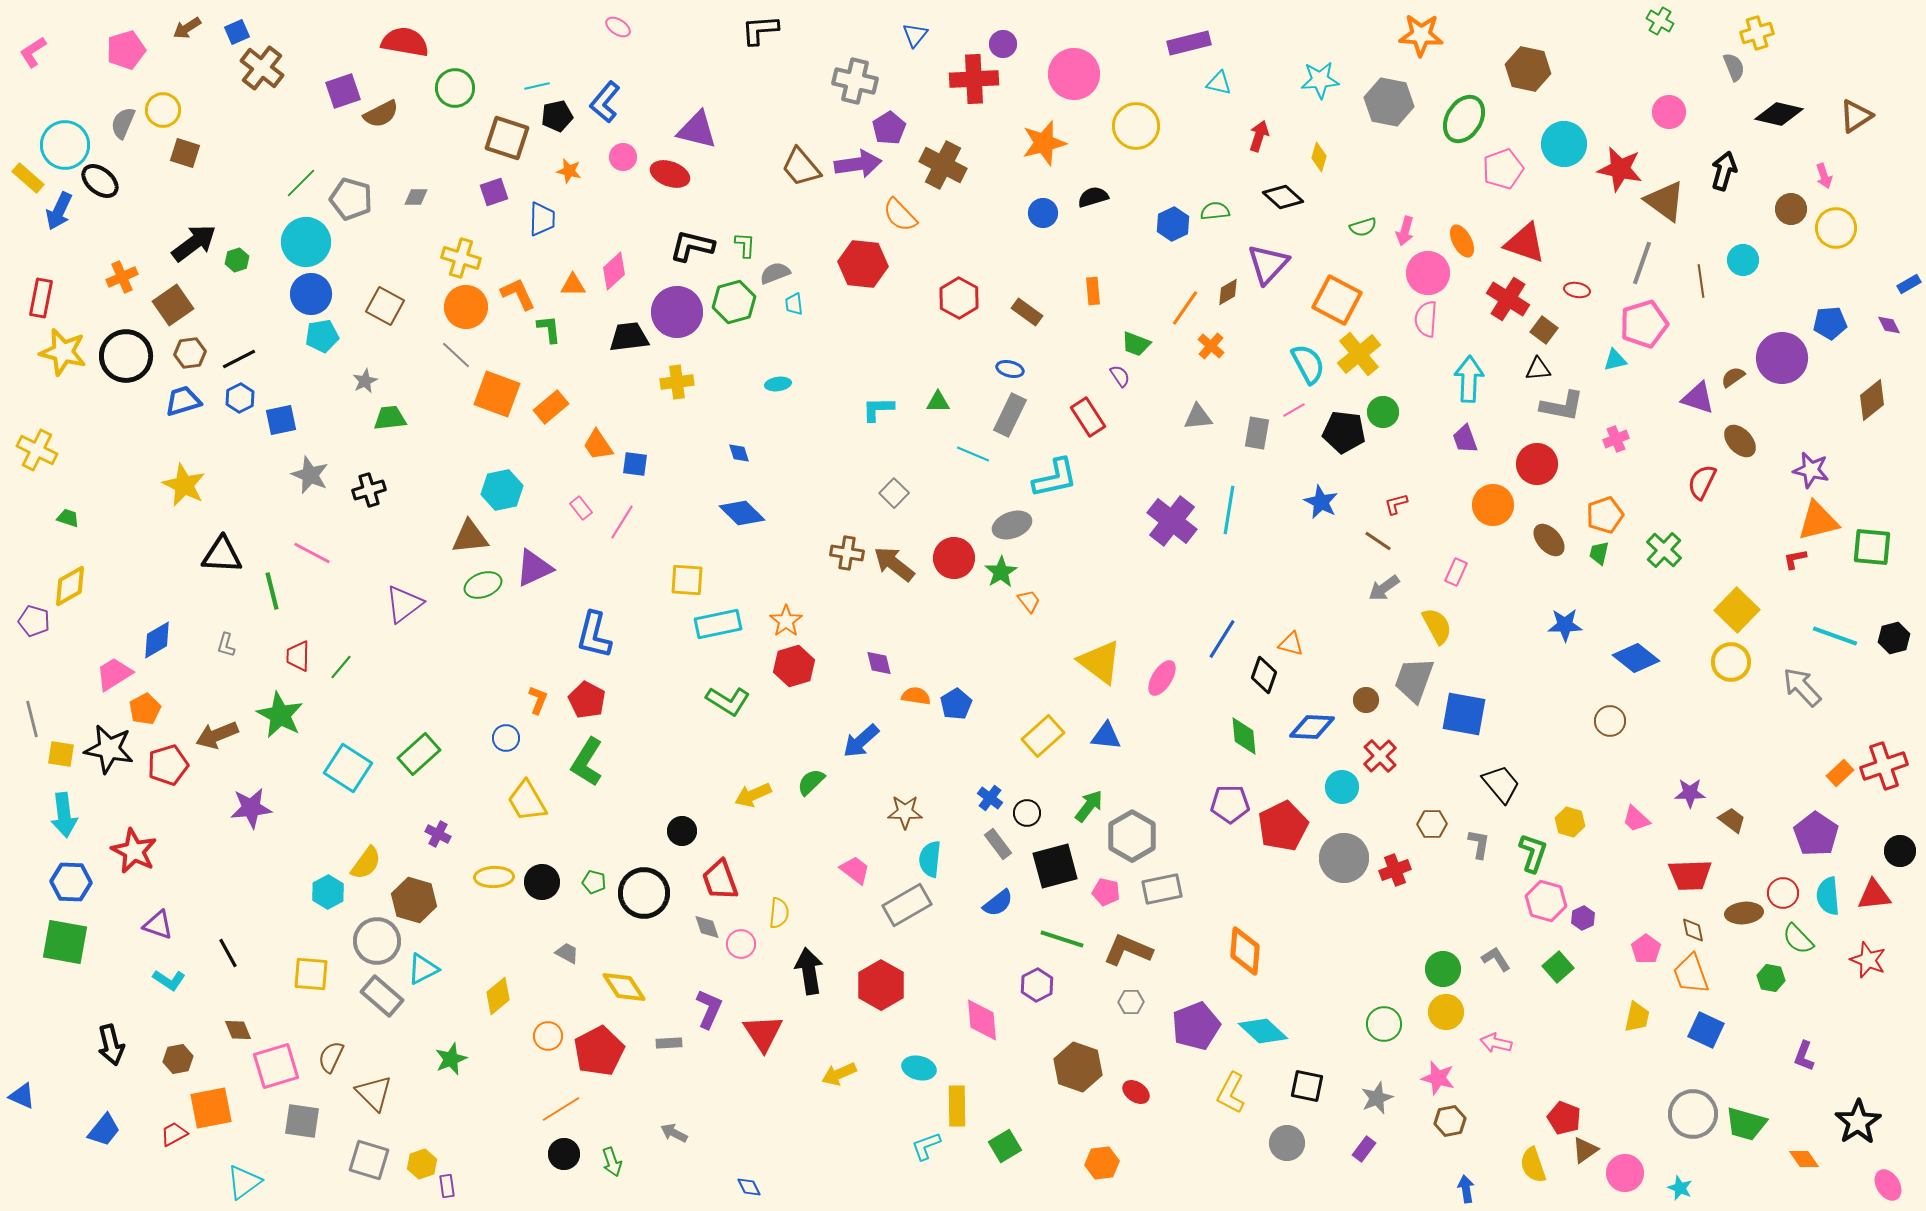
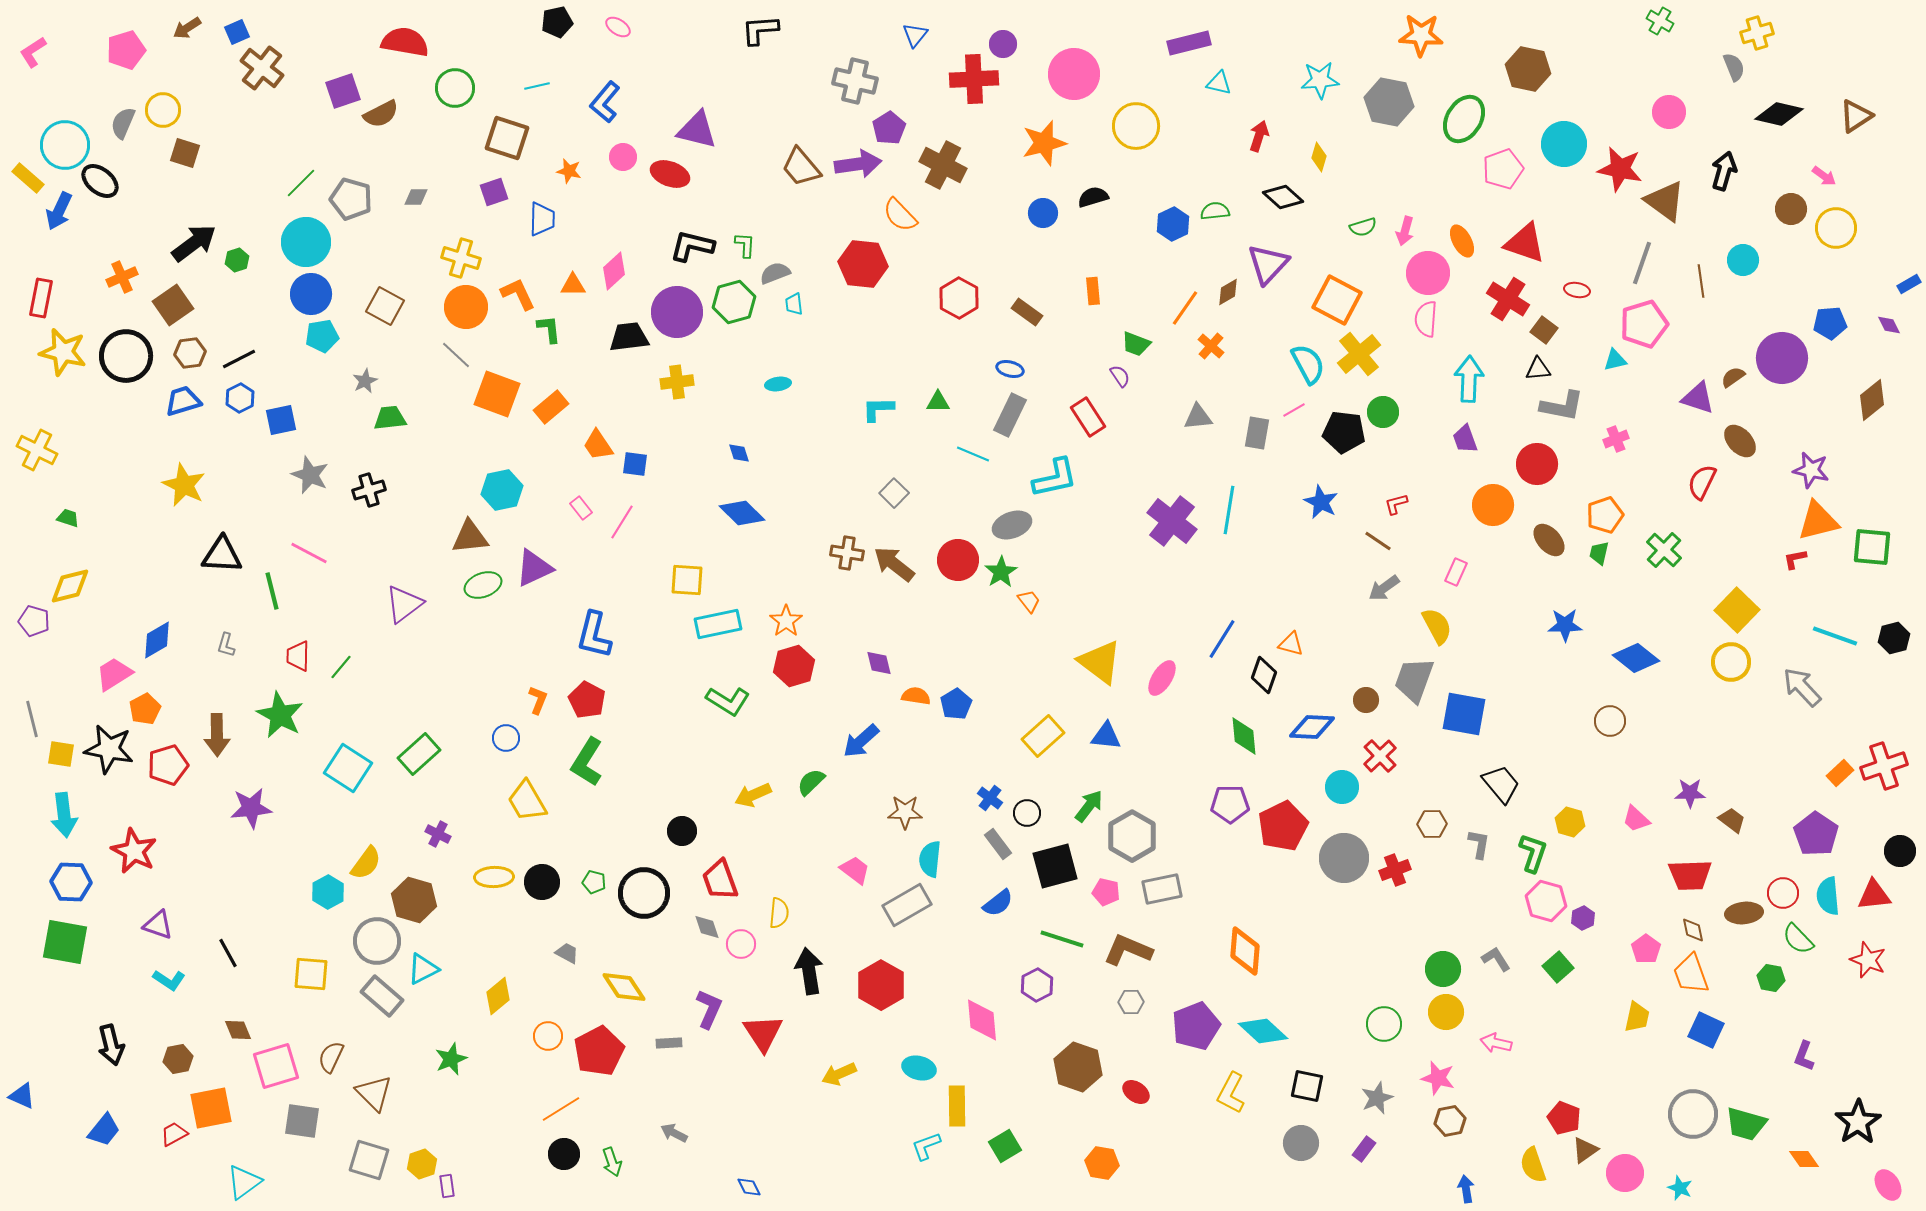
black pentagon at (557, 116): moved 94 px up
pink arrow at (1824, 176): rotated 35 degrees counterclockwise
pink line at (312, 553): moved 3 px left
red circle at (954, 558): moved 4 px right, 2 px down
yellow diamond at (70, 586): rotated 15 degrees clockwise
brown arrow at (217, 735): rotated 69 degrees counterclockwise
gray circle at (1287, 1143): moved 14 px right
orange hexagon at (1102, 1163): rotated 16 degrees clockwise
